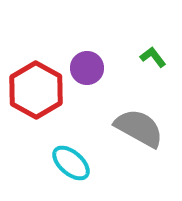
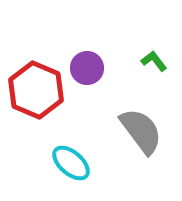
green L-shape: moved 1 px right, 4 px down
red hexagon: rotated 6 degrees counterclockwise
gray semicircle: moved 2 px right, 3 px down; rotated 24 degrees clockwise
